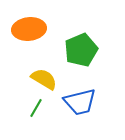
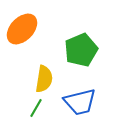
orange ellipse: moved 7 px left; rotated 40 degrees counterclockwise
yellow semicircle: rotated 68 degrees clockwise
